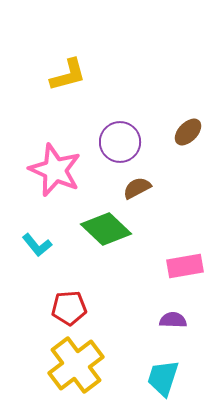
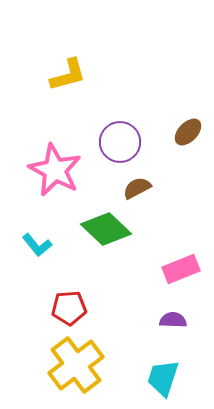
pink star: rotated 4 degrees clockwise
pink rectangle: moved 4 px left, 3 px down; rotated 12 degrees counterclockwise
